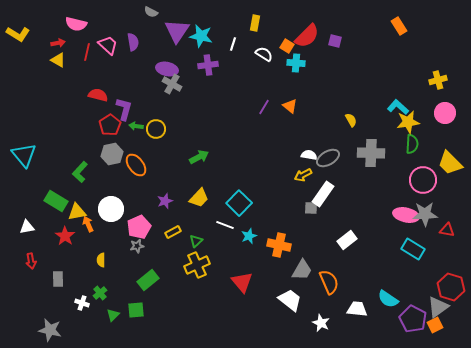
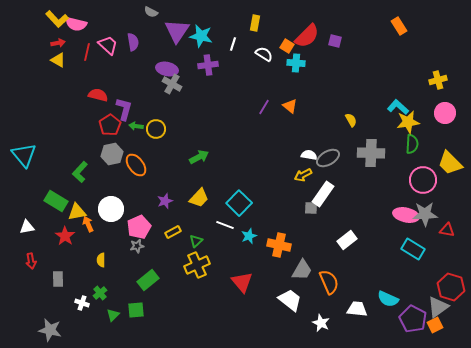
yellow L-shape at (18, 34): moved 39 px right, 15 px up; rotated 15 degrees clockwise
cyan semicircle at (388, 299): rotated 10 degrees counterclockwise
